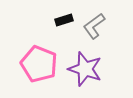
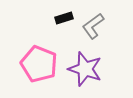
black rectangle: moved 2 px up
gray L-shape: moved 1 px left
